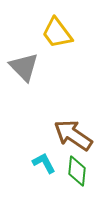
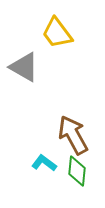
gray triangle: rotated 16 degrees counterclockwise
brown arrow: rotated 27 degrees clockwise
cyan L-shape: rotated 25 degrees counterclockwise
